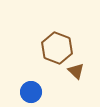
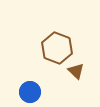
blue circle: moved 1 px left
